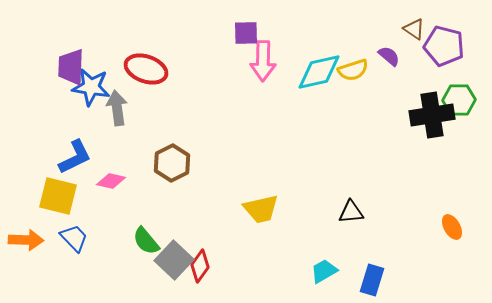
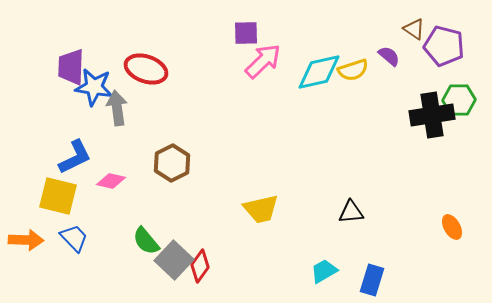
pink arrow: rotated 135 degrees counterclockwise
blue star: moved 3 px right
